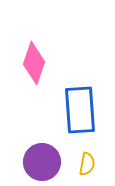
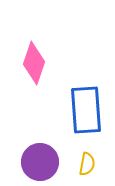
blue rectangle: moved 6 px right
purple circle: moved 2 px left
